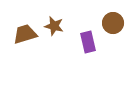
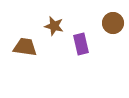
brown trapezoid: moved 13 px down; rotated 25 degrees clockwise
purple rectangle: moved 7 px left, 2 px down
